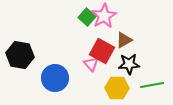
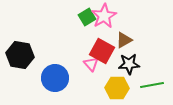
green square: rotated 18 degrees clockwise
